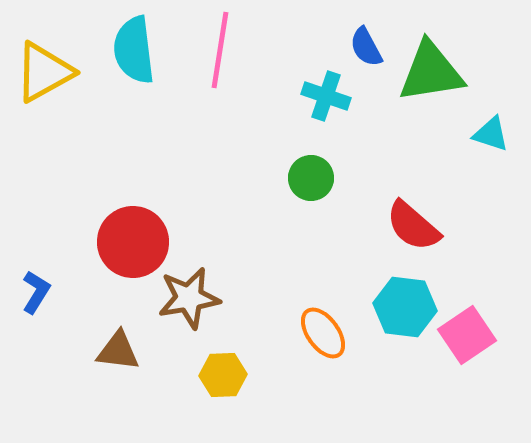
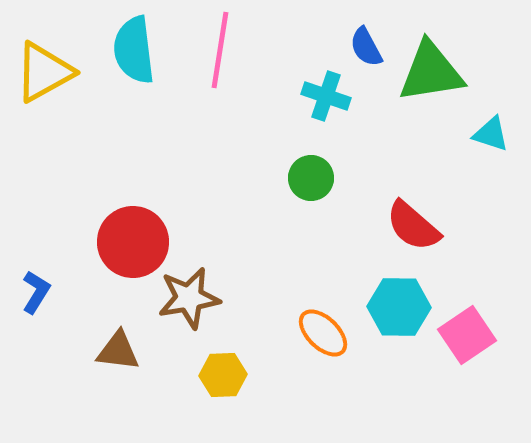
cyan hexagon: moved 6 px left; rotated 6 degrees counterclockwise
orange ellipse: rotated 10 degrees counterclockwise
